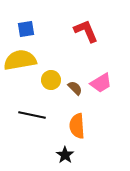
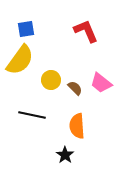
yellow semicircle: rotated 136 degrees clockwise
pink trapezoid: rotated 70 degrees clockwise
